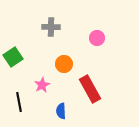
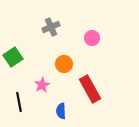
gray cross: rotated 24 degrees counterclockwise
pink circle: moved 5 px left
